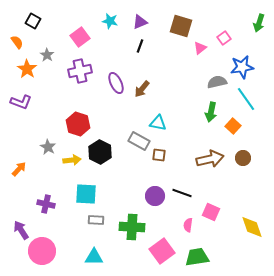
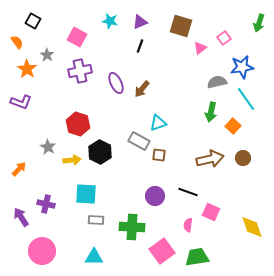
pink square at (80, 37): moved 3 px left; rotated 24 degrees counterclockwise
cyan triangle at (158, 123): rotated 30 degrees counterclockwise
black line at (182, 193): moved 6 px right, 1 px up
purple arrow at (21, 230): moved 13 px up
